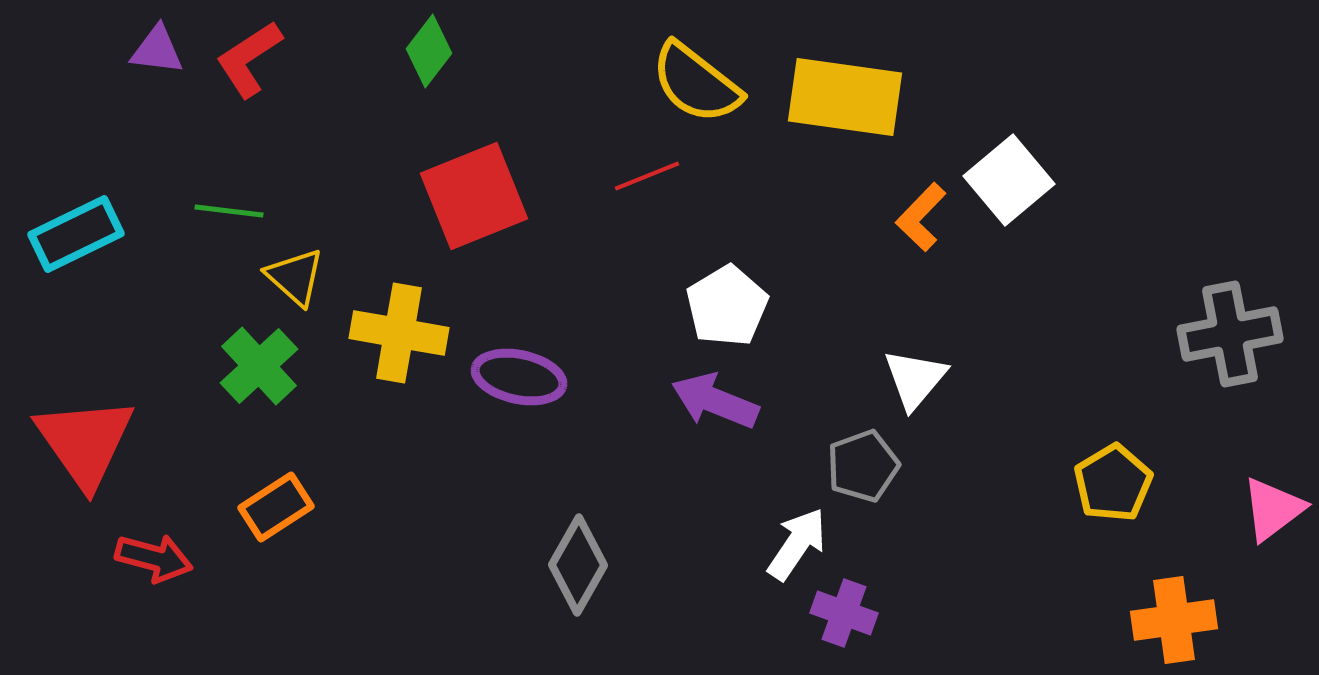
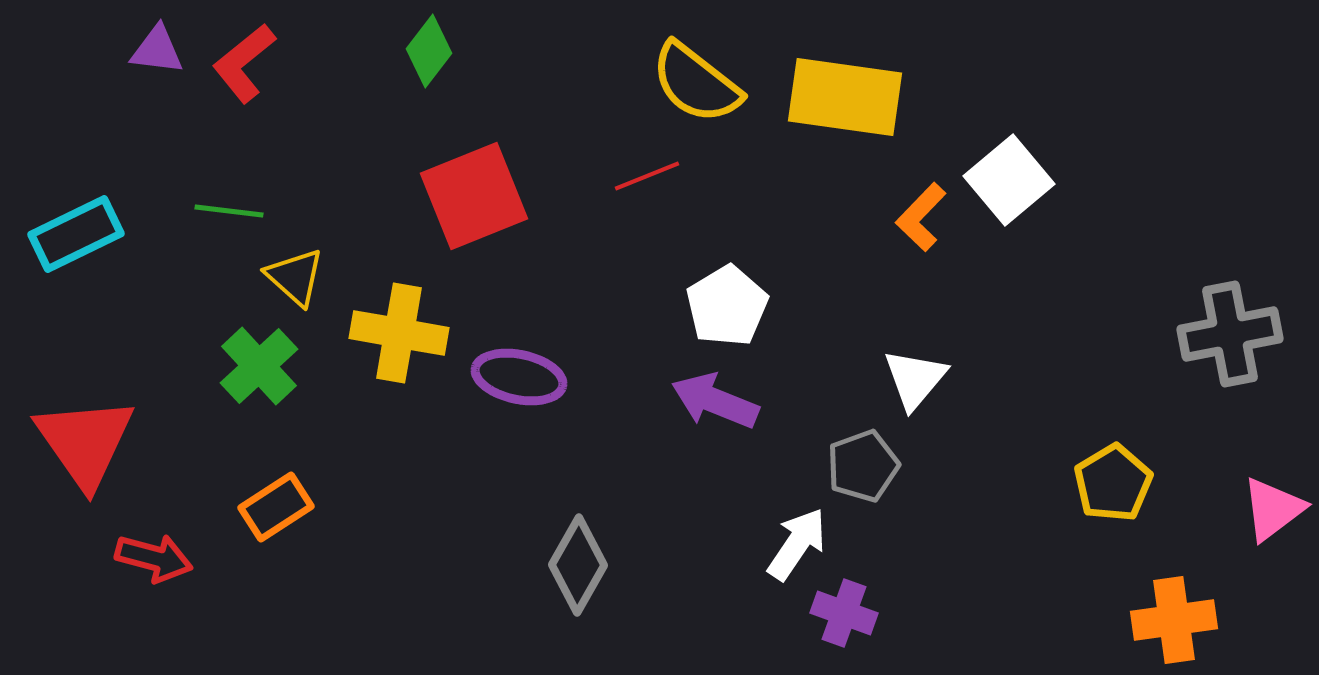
red L-shape: moved 5 px left, 4 px down; rotated 6 degrees counterclockwise
